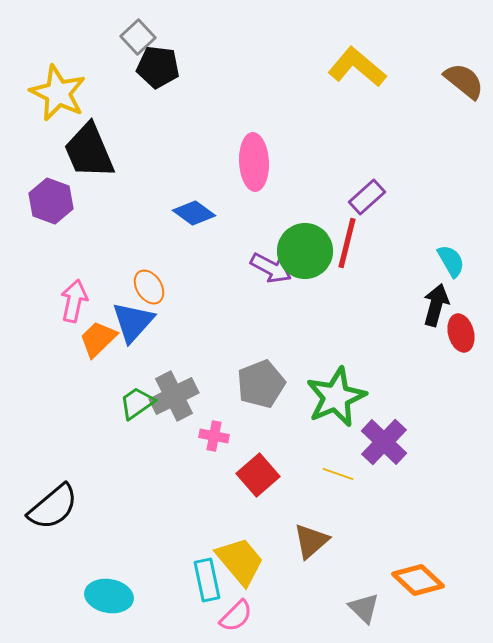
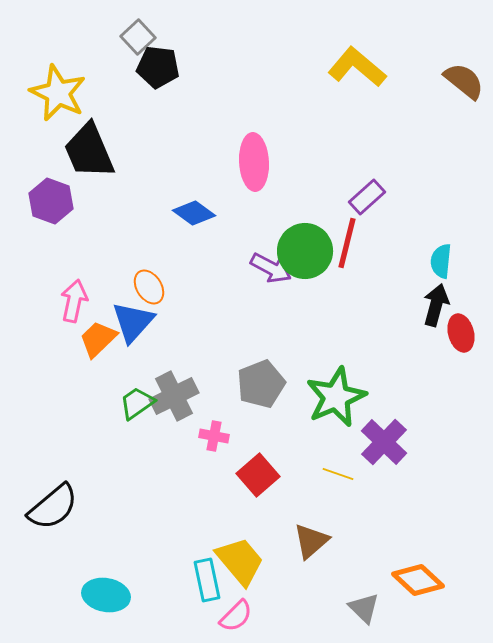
cyan semicircle: moved 10 px left; rotated 144 degrees counterclockwise
cyan ellipse: moved 3 px left, 1 px up
